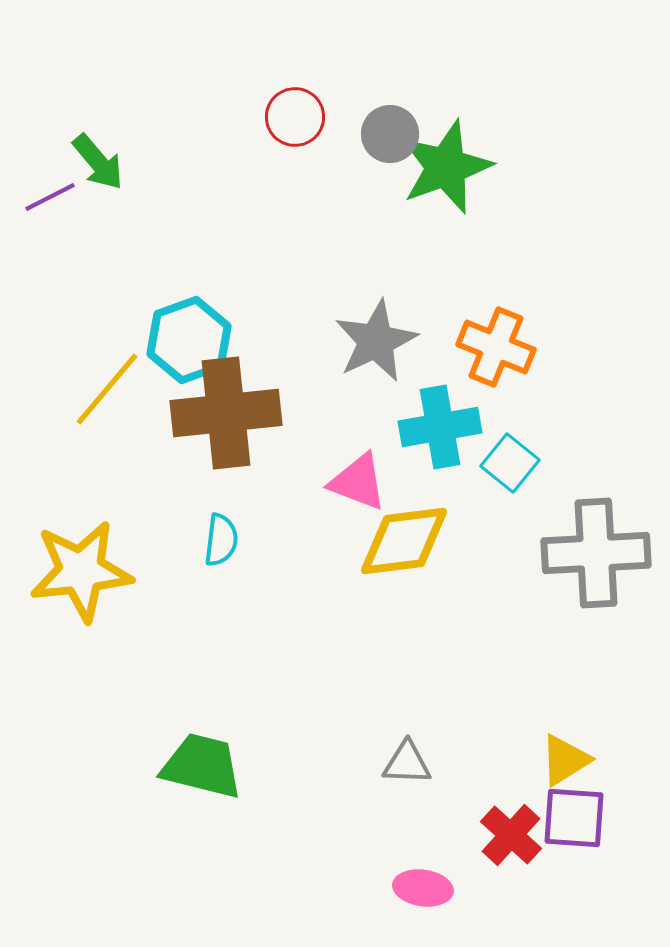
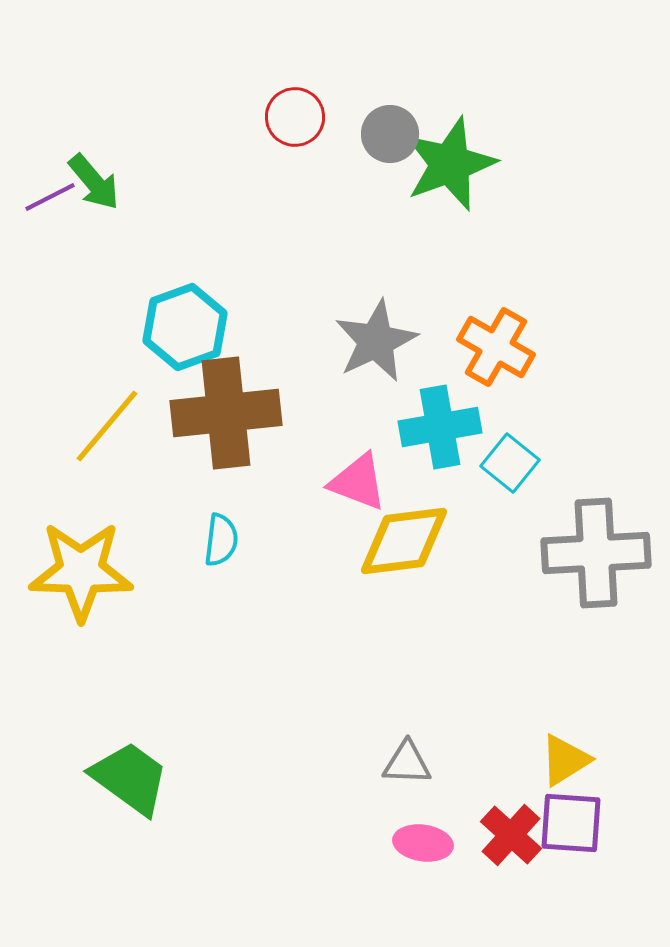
green arrow: moved 4 px left, 20 px down
green star: moved 4 px right, 3 px up
cyan hexagon: moved 4 px left, 13 px up
orange cross: rotated 8 degrees clockwise
yellow line: moved 37 px down
yellow star: rotated 8 degrees clockwise
green trapezoid: moved 72 px left, 12 px down; rotated 22 degrees clockwise
purple square: moved 3 px left, 5 px down
pink ellipse: moved 45 px up
